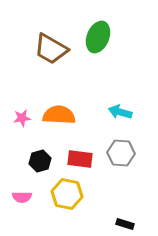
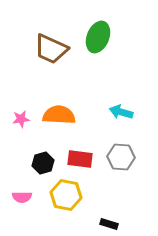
brown trapezoid: rotated 6 degrees counterclockwise
cyan arrow: moved 1 px right
pink star: moved 1 px left, 1 px down
gray hexagon: moved 4 px down
black hexagon: moved 3 px right, 2 px down
yellow hexagon: moved 1 px left, 1 px down
black rectangle: moved 16 px left
